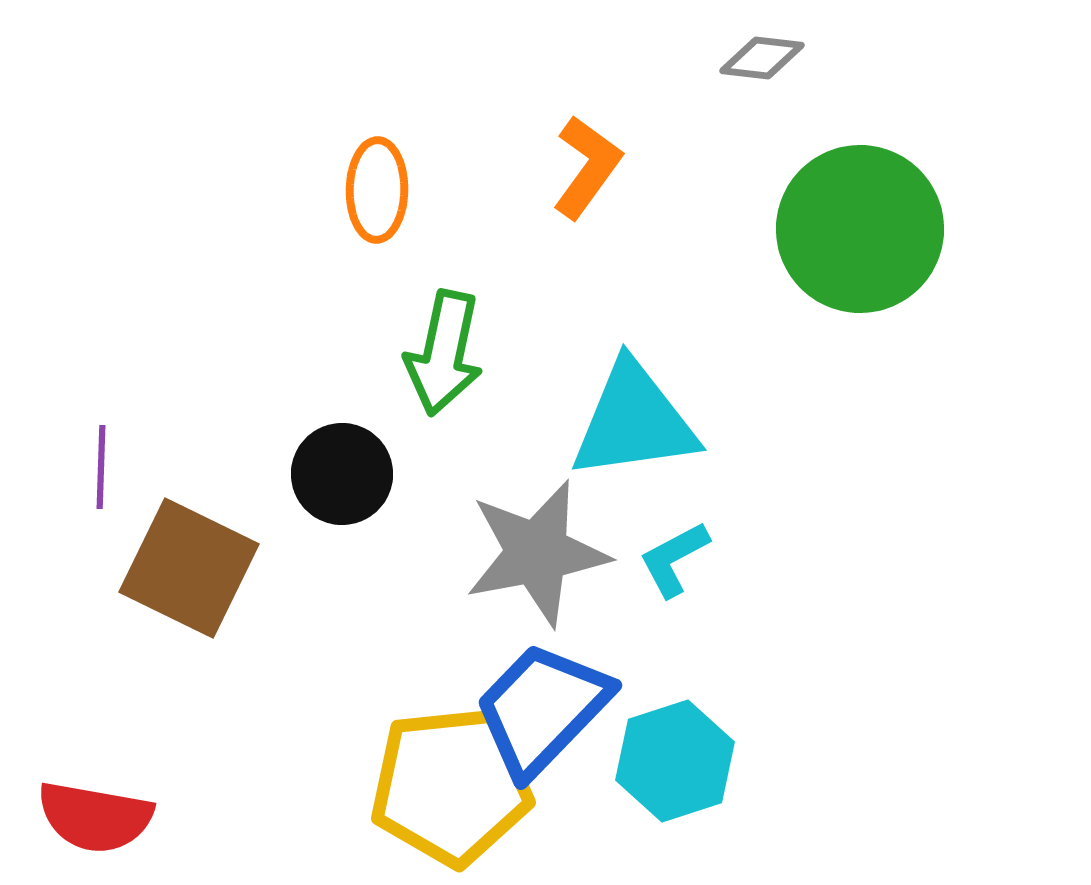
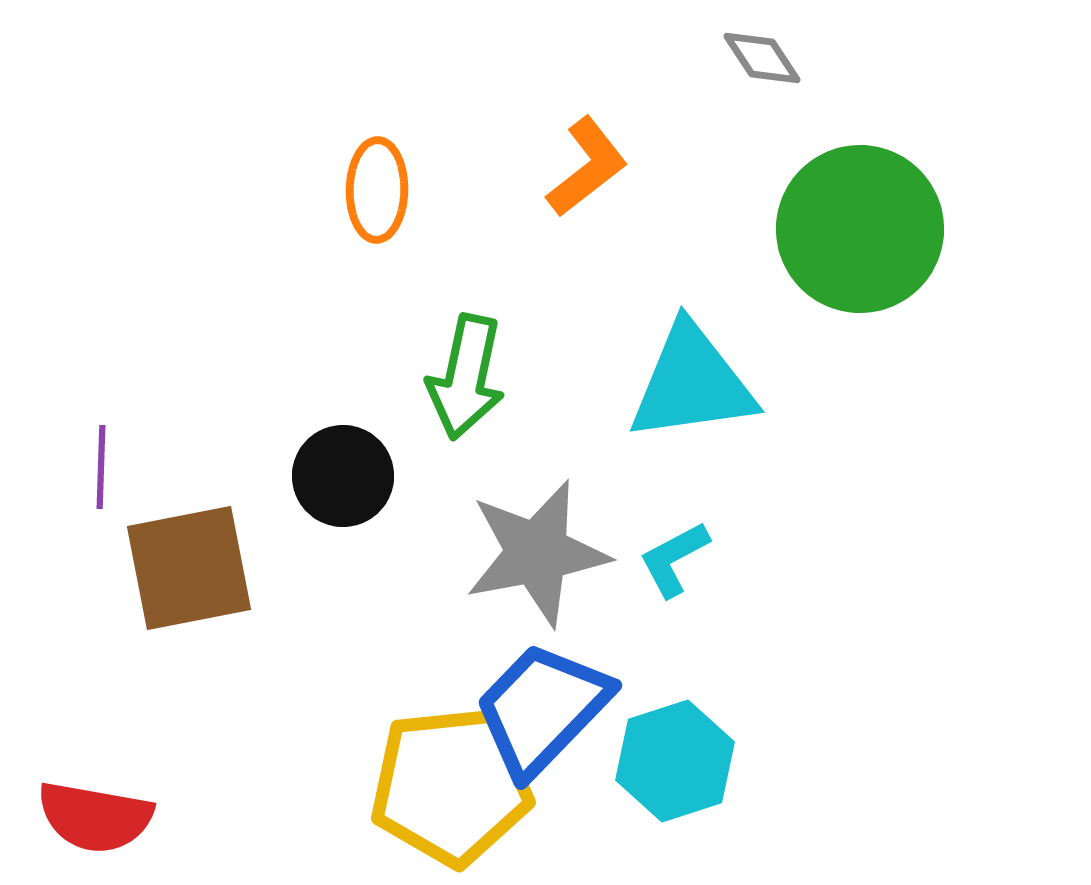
gray diamond: rotated 50 degrees clockwise
orange L-shape: rotated 16 degrees clockwise
green arrow: moved 22 px right, 24 px down
cyan triangle: moved 58 px right, 38 px up
black circle: moved 1 px right, 2 px down
brown square: rotated 37 degrees counterclockwise
